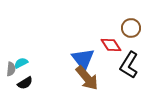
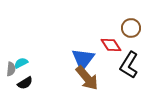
blue triangle: rotated 15 degrees clockwise
